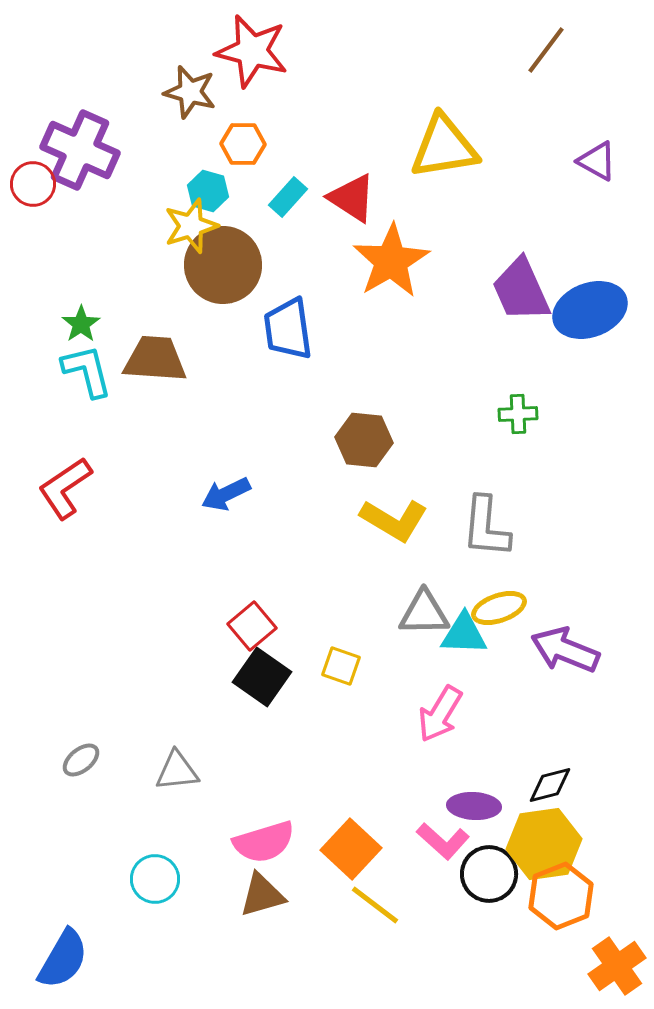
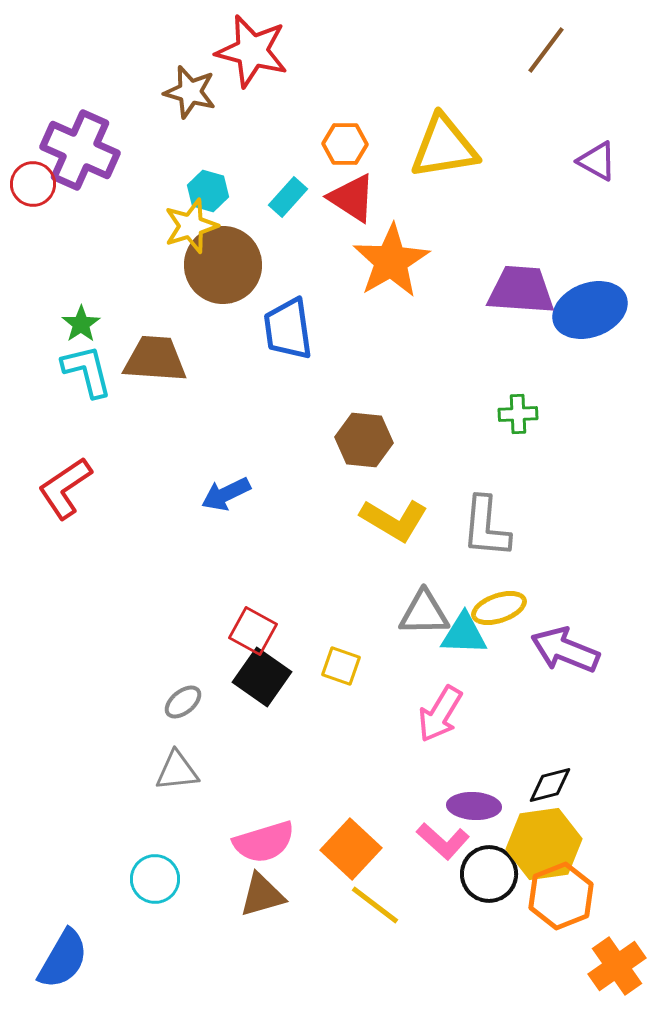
orange hexagon at (243, 144): moved 102 px right
purple trapezoid at (521, 290): rotated 118 degrees clockwise
red square at (252, 626): moved 1 px right, 5 px down; rotated 21 degrees counterclockwise
gray ellipse at (81, 760): moved 102 px right, 58 px up
